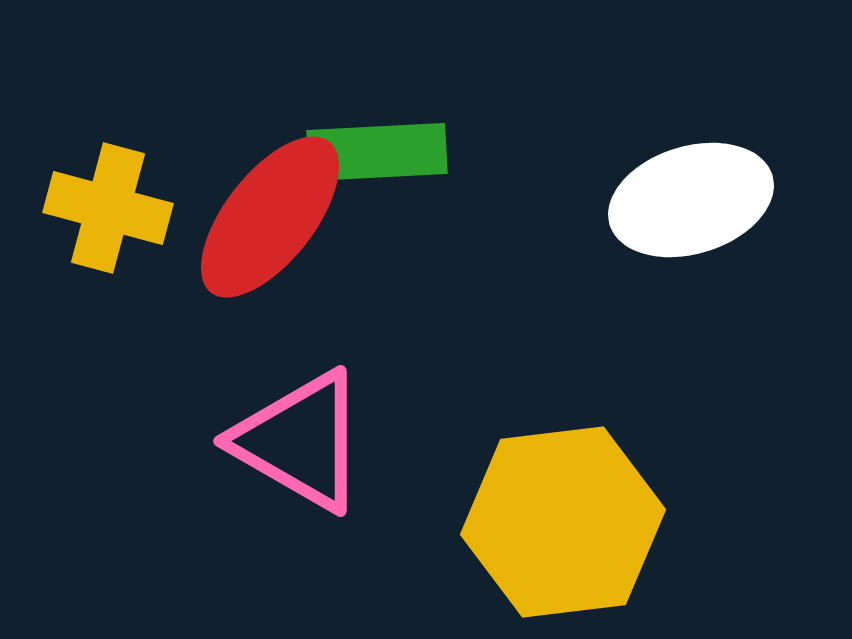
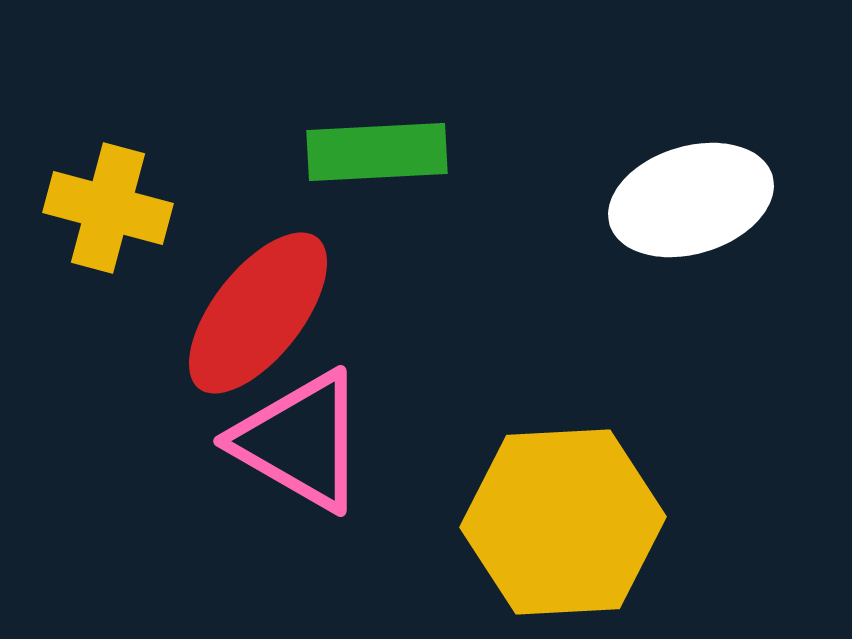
red ellipse: moved 12 px left, 96 px down
yellow hexagon: rotated 4 degrees clockwise
